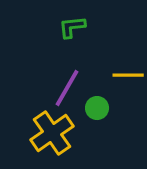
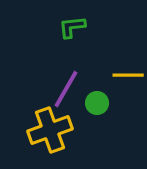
purple line: moved 1 px left, 1 px down
green circle: moved 5 px up
yellow cross: moved 2 px left, 3 px up; rotated 15 degrees clockwise
